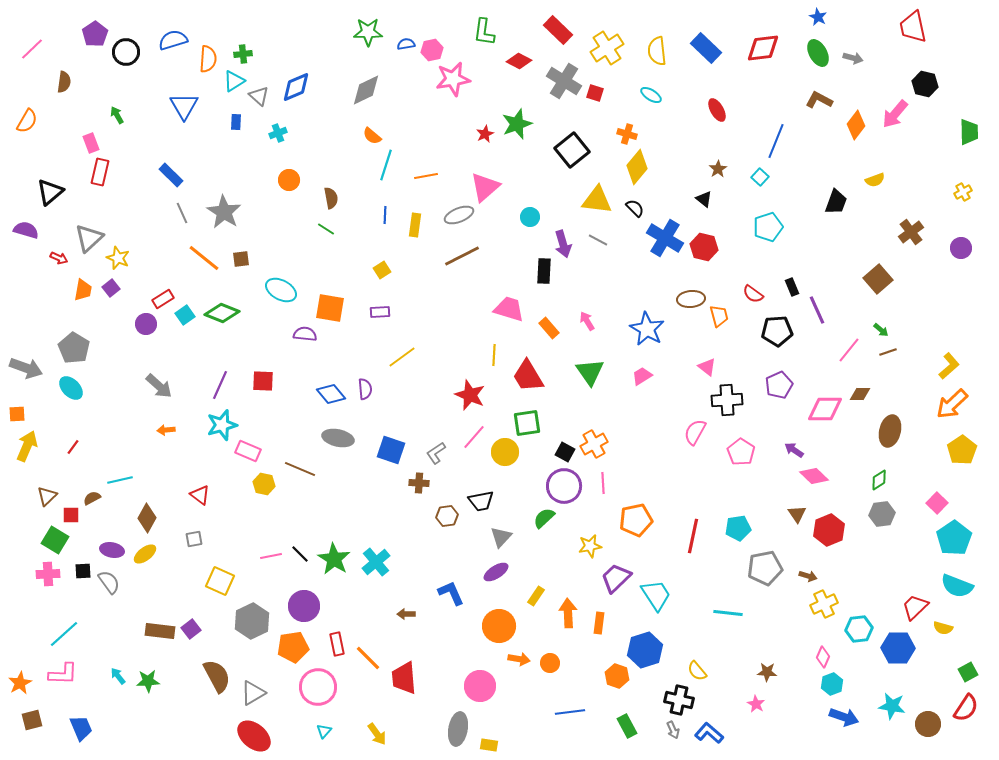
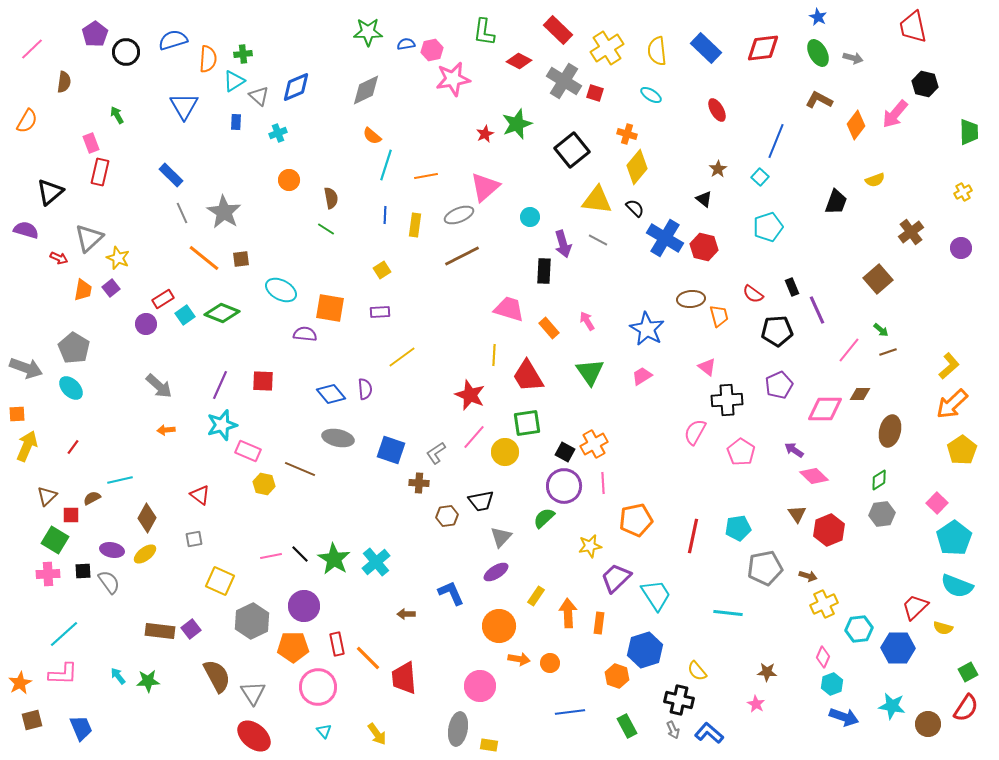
orange pentagon at (293, 647): rotated 8 degrees clockwise
gray triangle at (253, 693): rotated 32 degrees counterclockwise
cyan triangle at (324, 731): rotated 21 degrees counterclockwise
